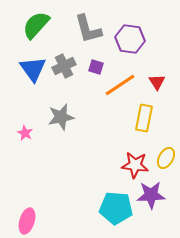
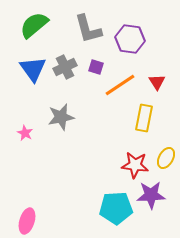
green semicircle: moved 2 px left; rotated 8 degrees clockwise
gray cross: moved 1 px right, 1 px down
cyan pentagon: rotated 8 degrees counterclockwise
